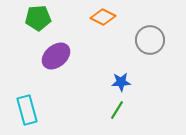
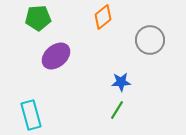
orange diamond: rotated 65 degrees counterclockwise
cyan rectangle: moved 4 px right, 5 px down
